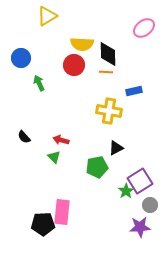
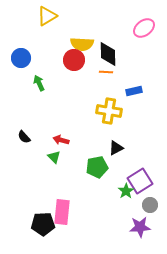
red circle: moved 5 px up
